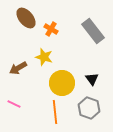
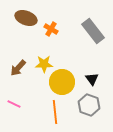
brown ellipse: rotated 30 degrees counterclockwise
yellow star: moved 7 px down; rotated 18 degrees counterclockwise
brown arrow: rotated 18 degrees counterclockwise
yellow circle: moved 1 px up
gray hexagon: moved 3 px up
